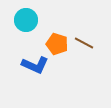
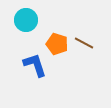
blue L-shape: rotated 132 degrees counterclockwise
